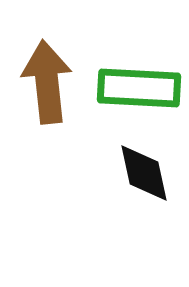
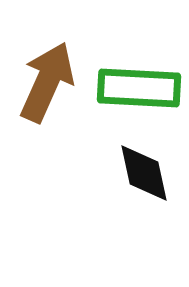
brown arrow: rotated 30 degrees clockwise
